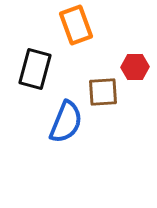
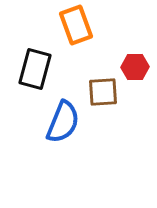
blue semicircle: moved 3 px left
